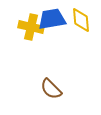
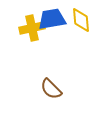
yellow cross: moved 1 px right, 1 px down; rotated 25 degrees counterclockwise
